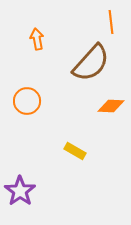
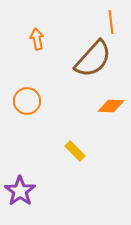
brown semicircle: moved 2 px right, 4 px up
yellow rectangle: rotated 15 degrees clockwise
